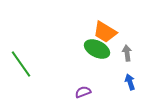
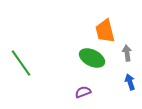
orange trapezoid: moved 1 px up; rotated 45 degrees clockwise
green ellipse: moved 5 px left, 9 px down
green line: moved 1 px up
